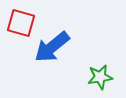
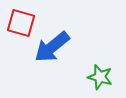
green star: rotated 25 degrees clockwise
